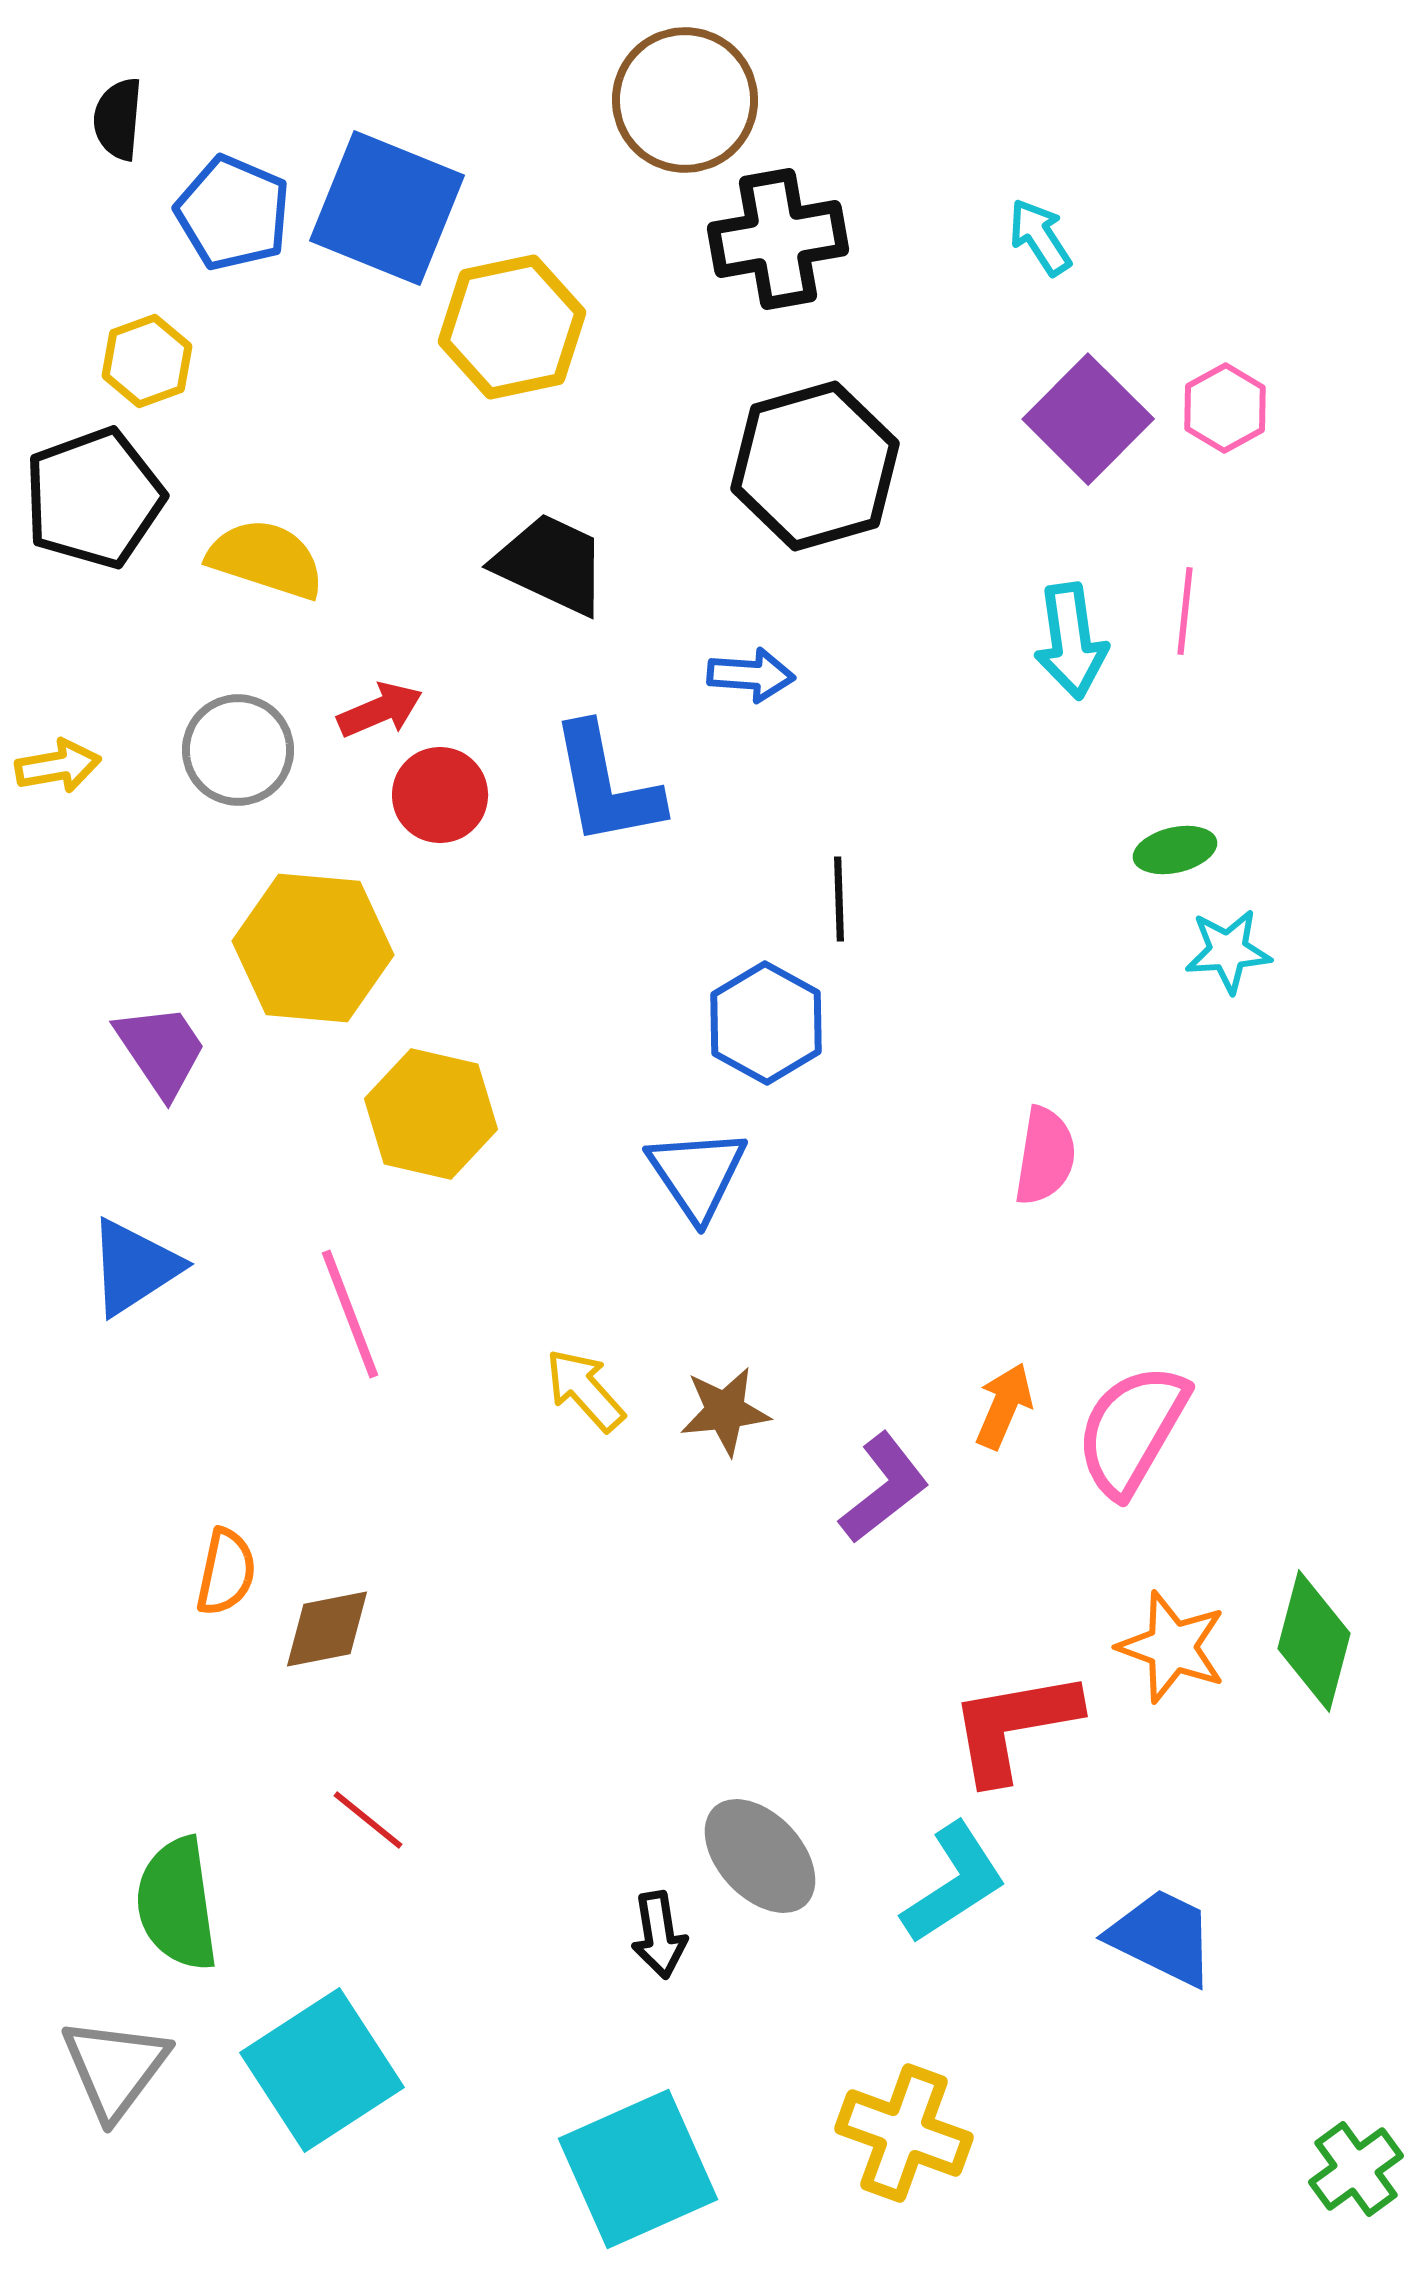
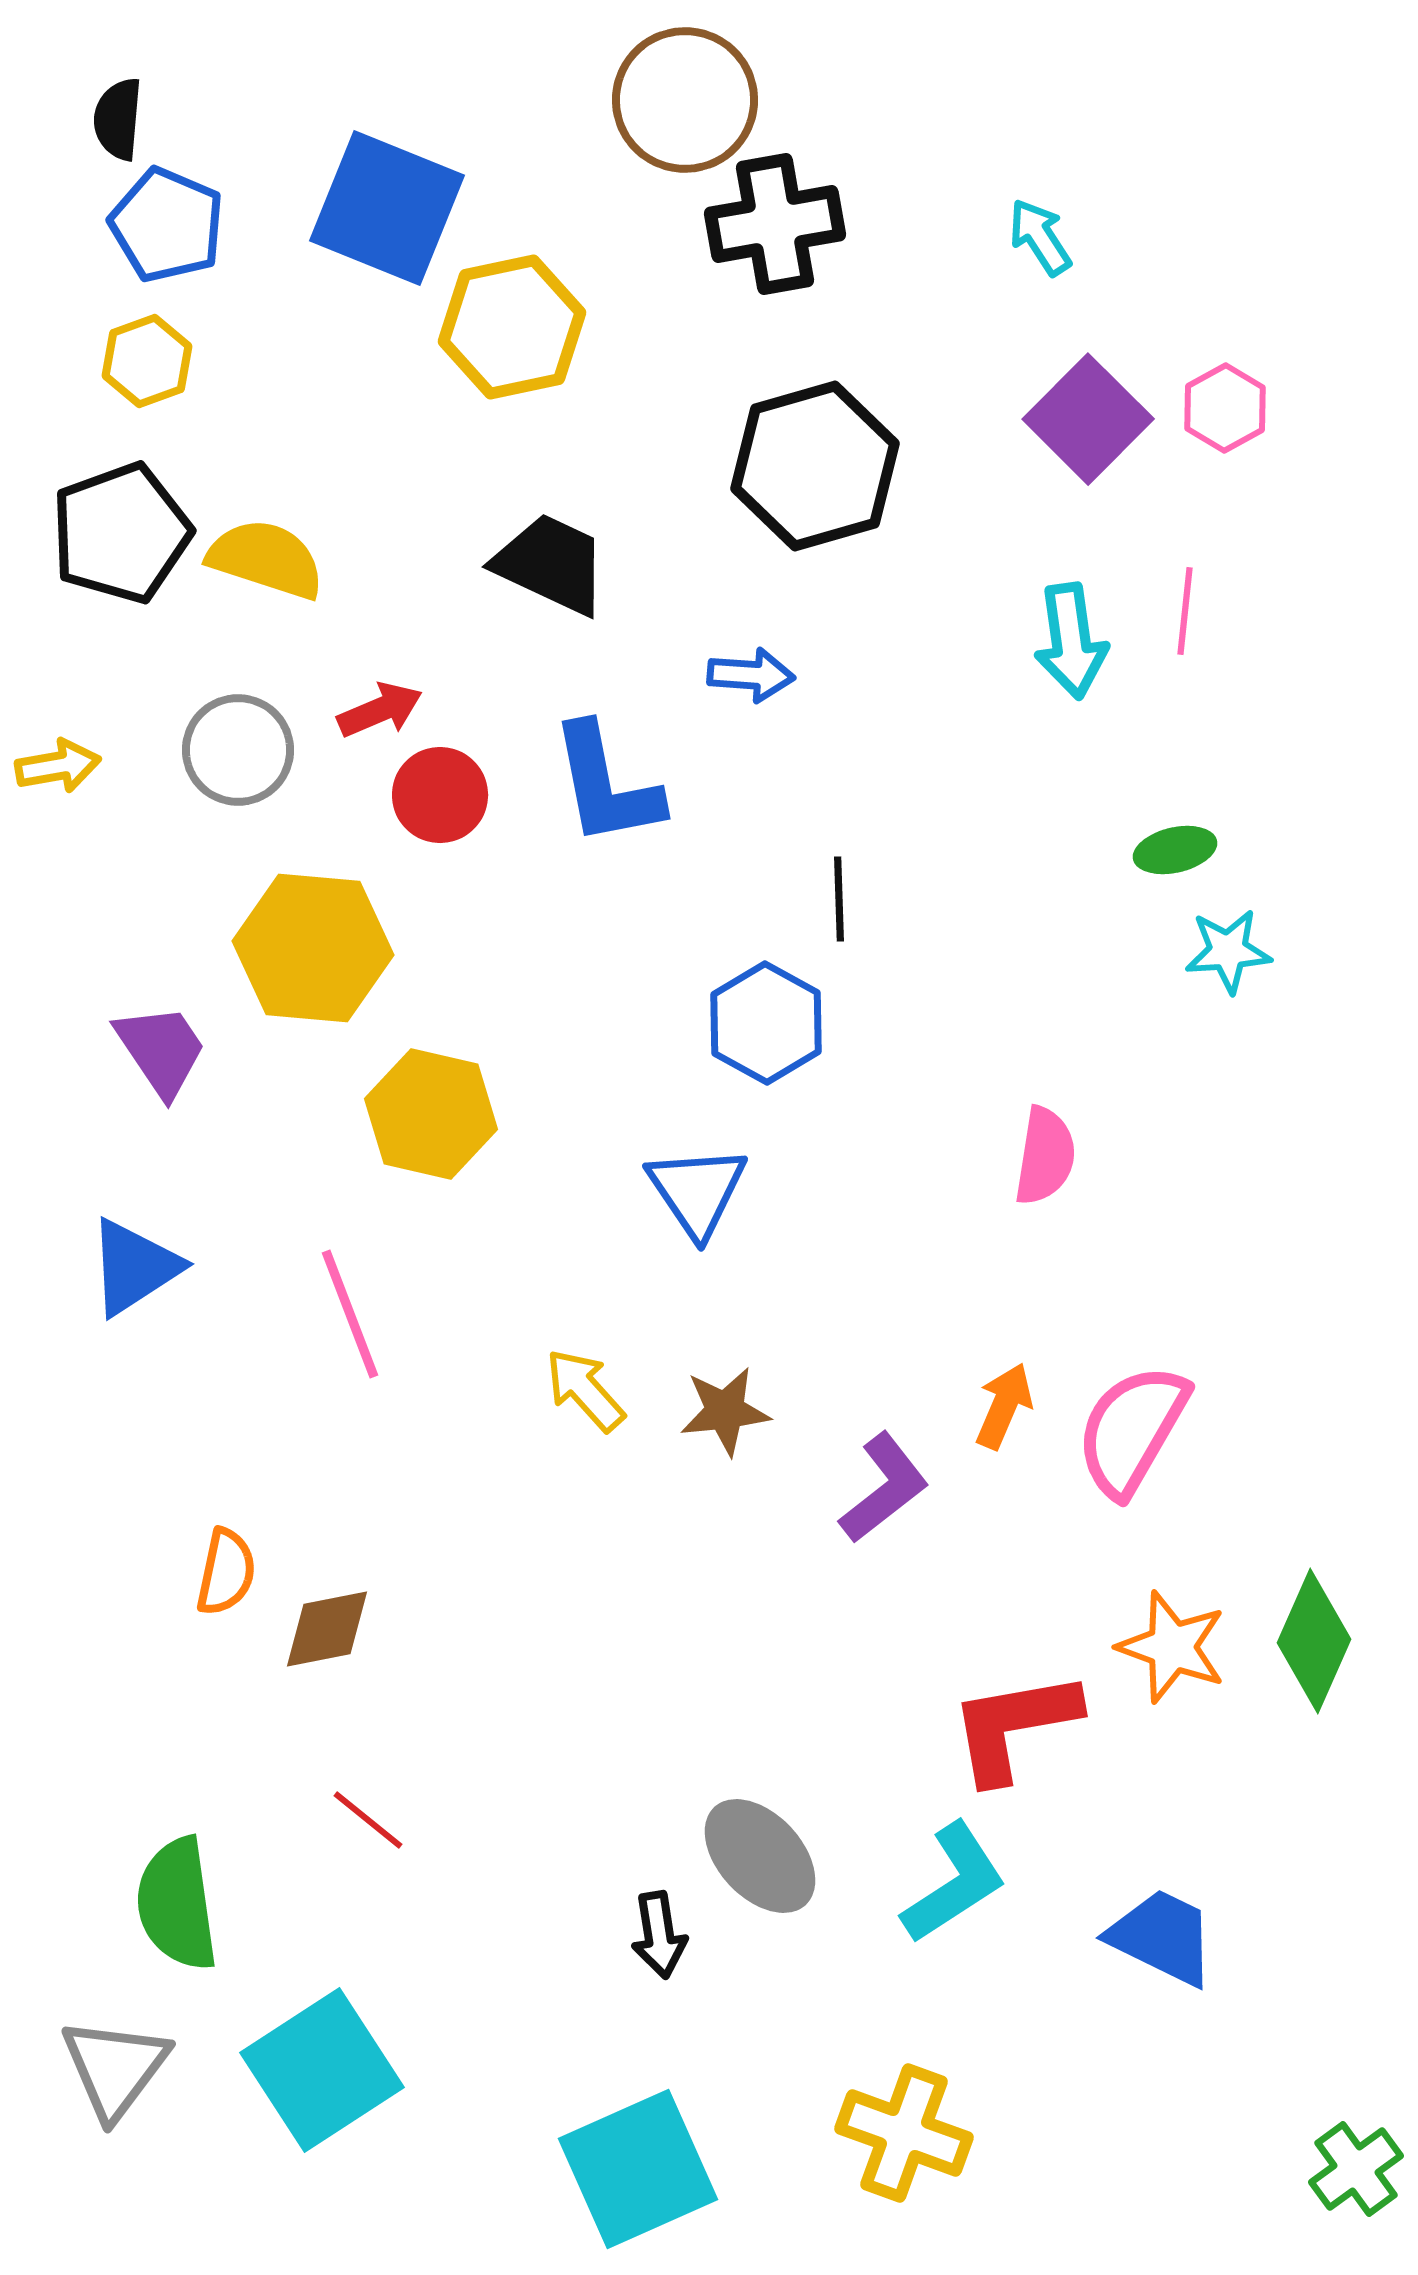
blue pentagon at (233, 213): moved 66 px left, 12 px down
black cross at (778, 239): moved 3 px left, 15 px up
black pentagon at (94, 498): moved 27 px right, 35 px down
blue triangle at (697, 1174): moved 17 px down
green diamond at (1314, 1641): rotated 9 degrees clockwise
